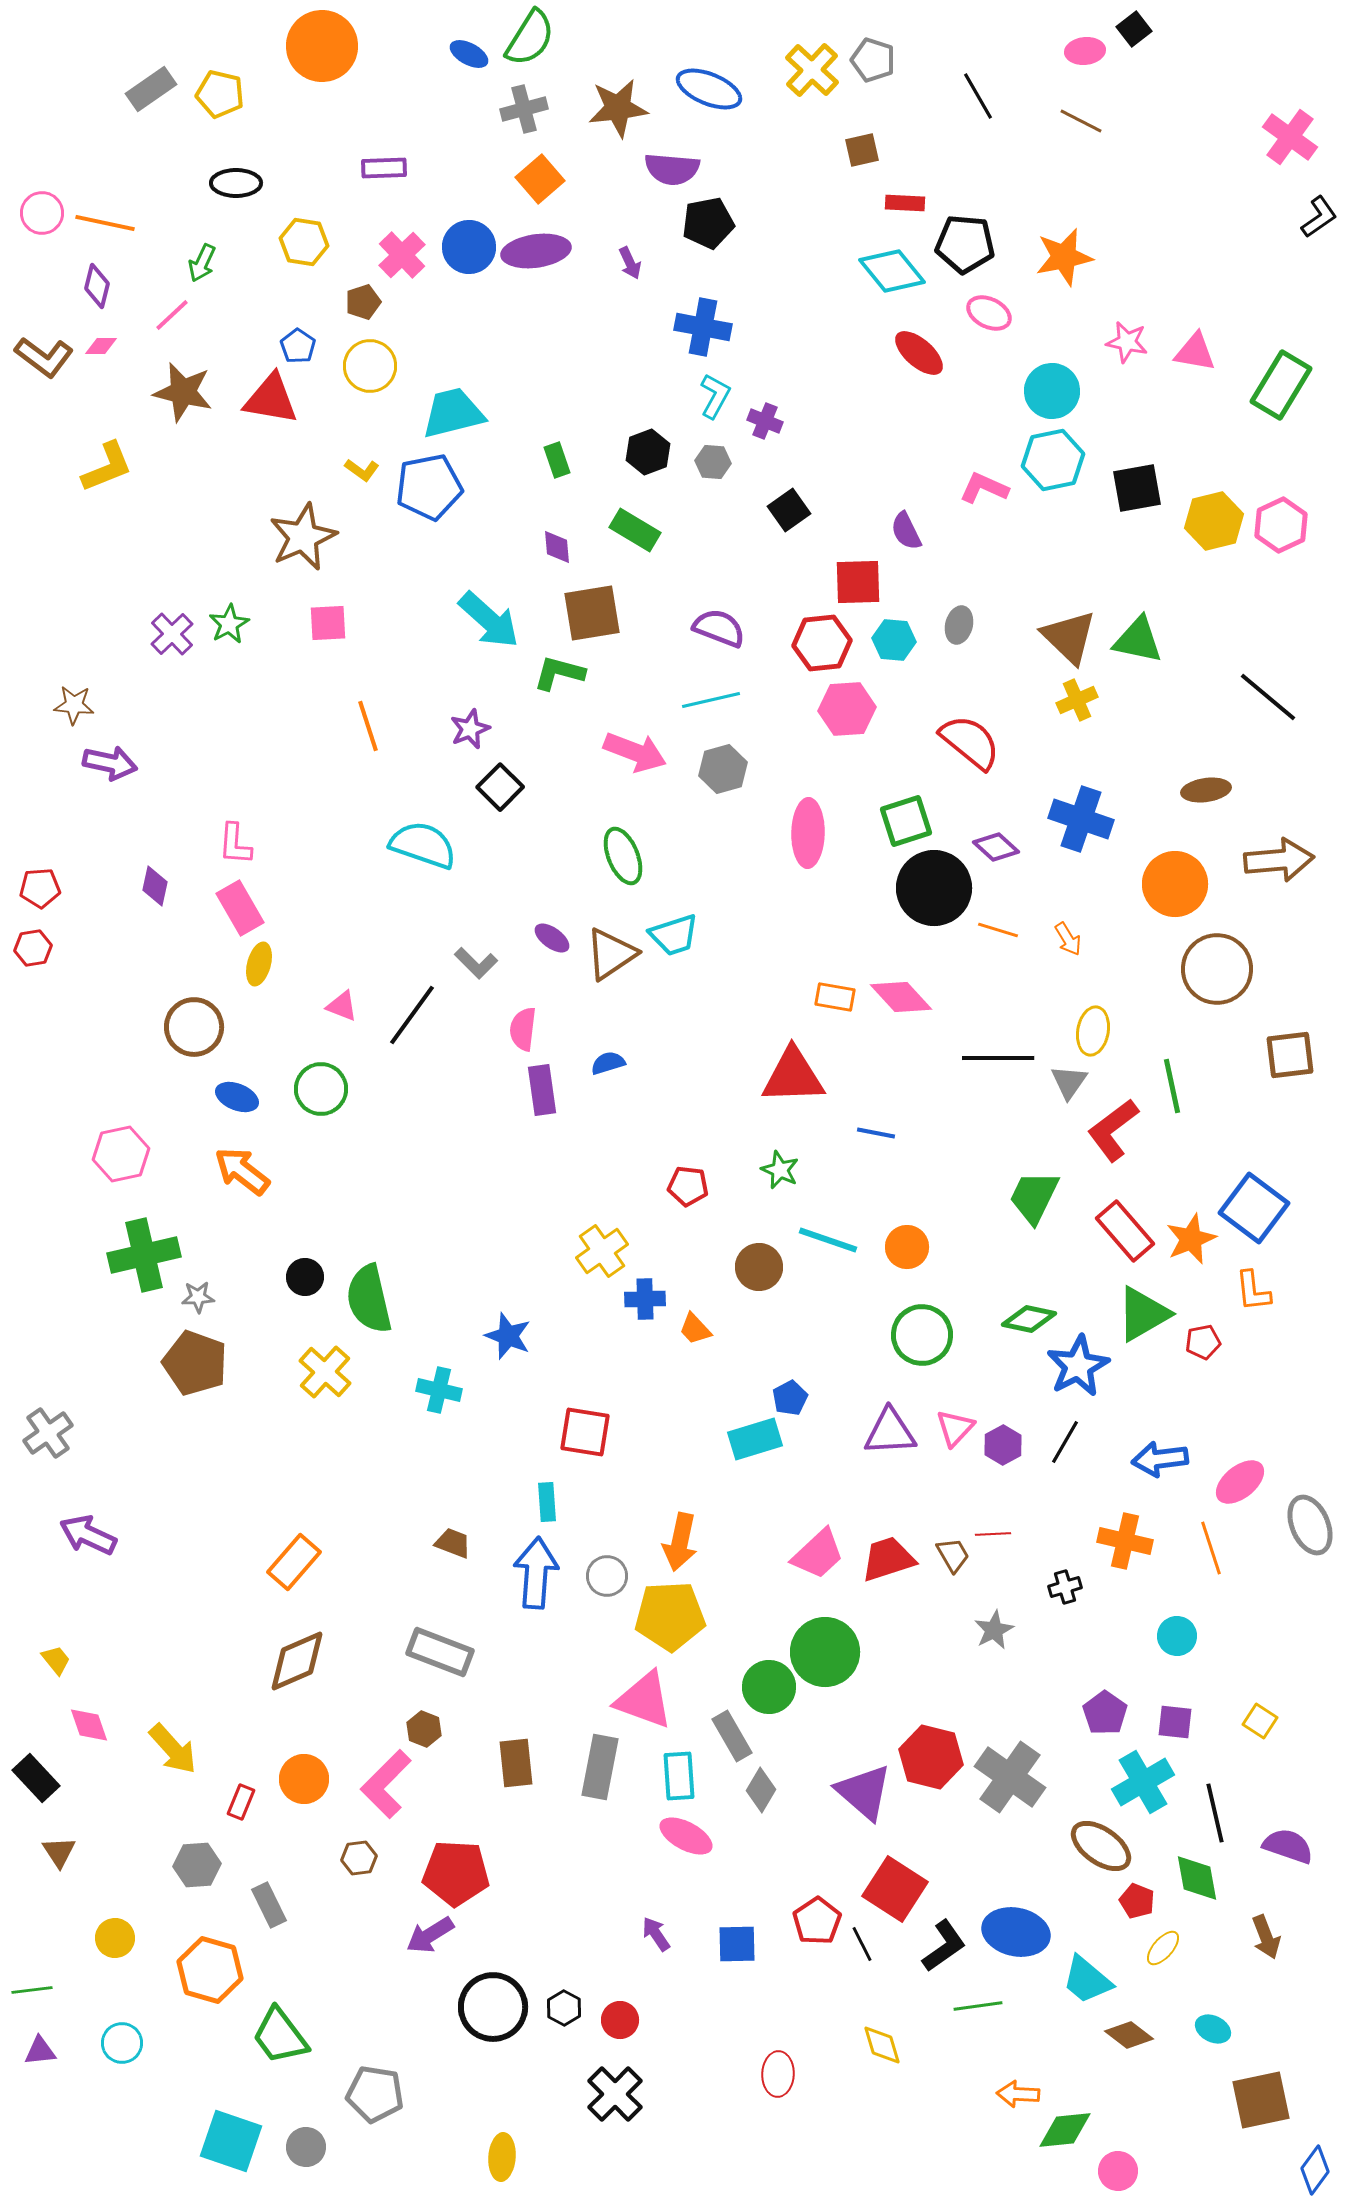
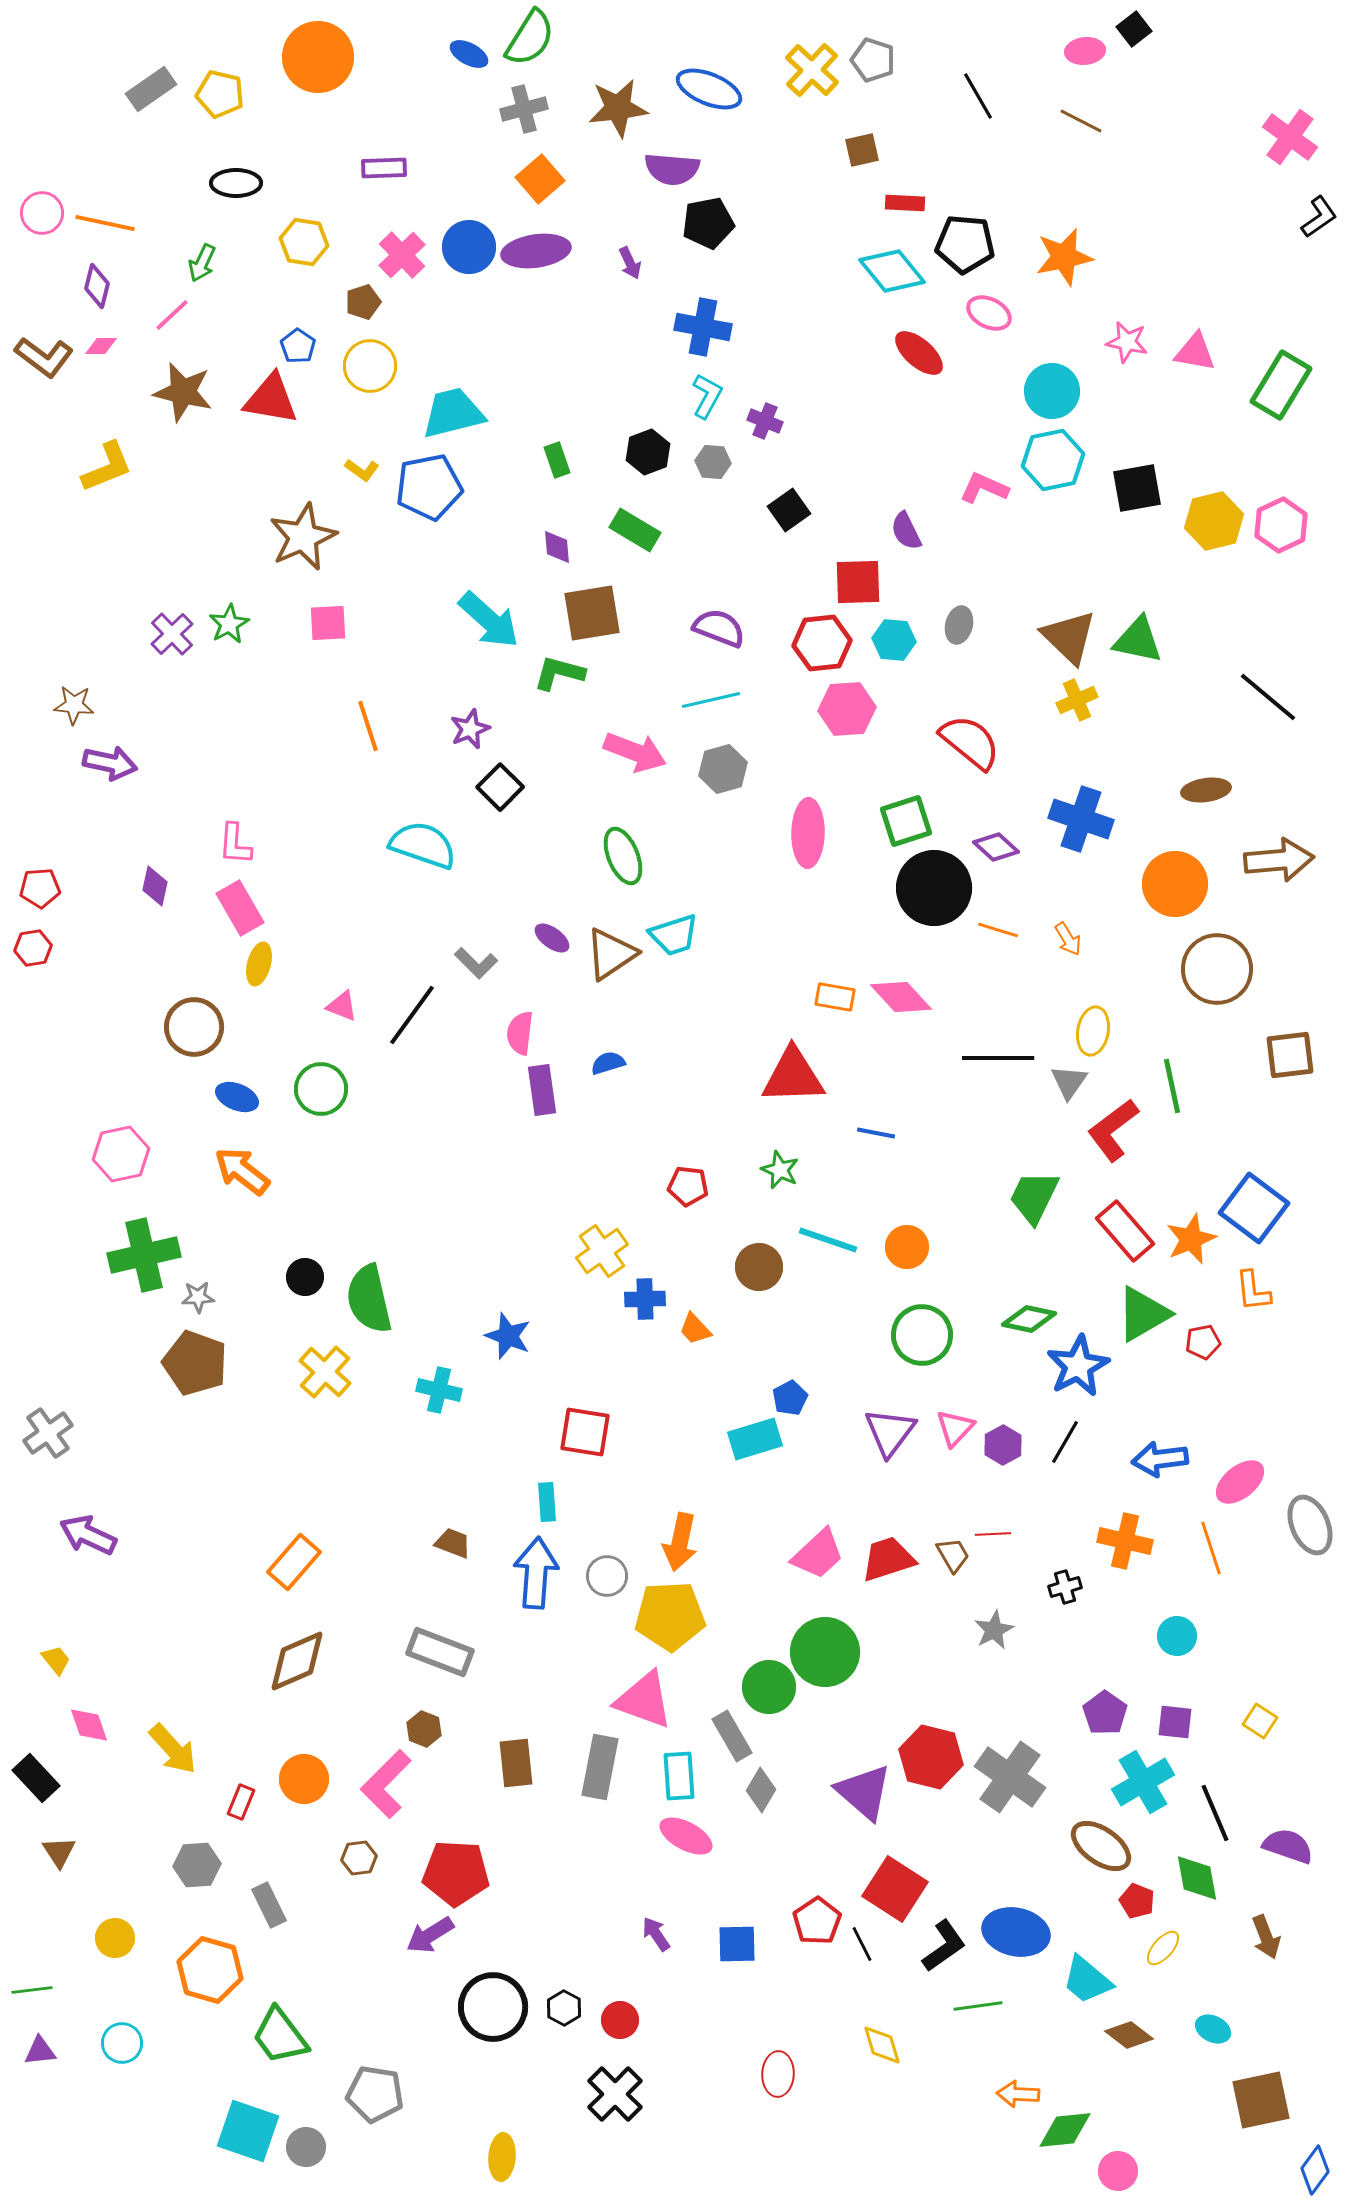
orange circle at (322, 46): moved 4 px left, 11 px down
cyan L-shape at (715, 396): moved 8 px left
pink semicircle at (523, 1029): moved 3 px left, 4 px down
purple triangle at (890, 1432): rotated 50 degrees counterclockwise
black line at (1215, 1813): rotated 10 degrees counterclockwise
cyan square at (231, 2141): moved 17 px right, 10 px up
